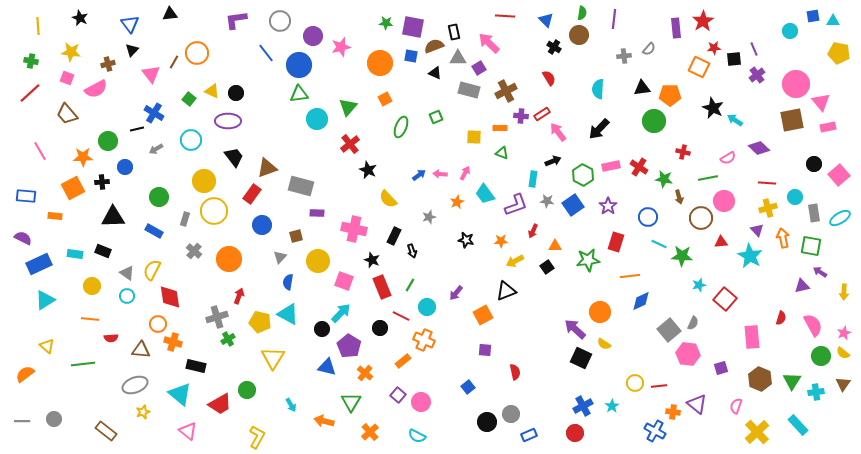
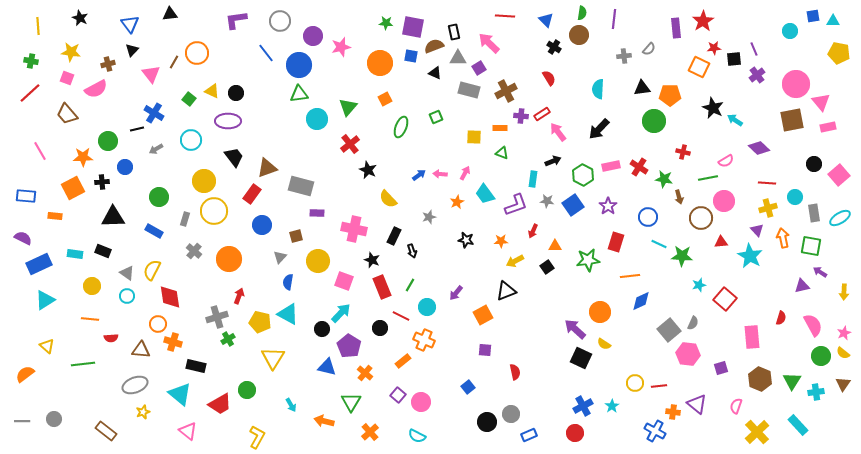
pink semicircle at (728, 158): moved 2 px left, 3 px down
